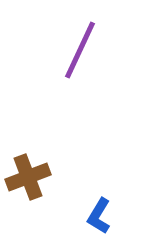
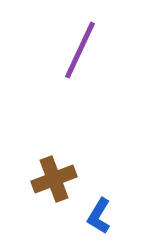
brown cross: moved 26 px right, 2 px down
